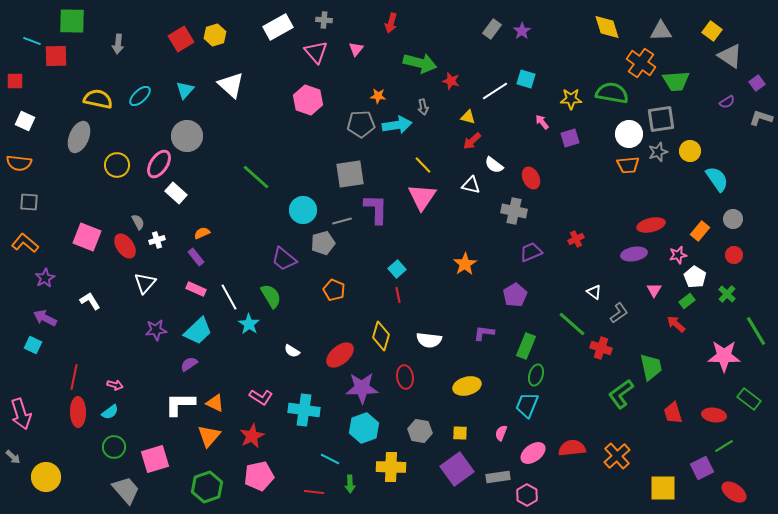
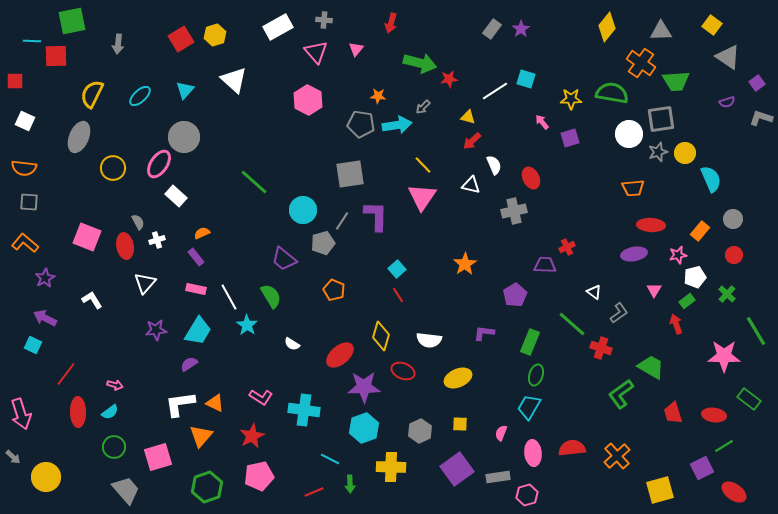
green square at (72, 21): rotated 12 degrees counterclockwise
yellow diamond at (607, 27): rotated 56 degrees clockwise
purple star at (522, 31): moved 1 px left, 2 px up
yellow square at (712, 31): moved 6 px up
cyan line at (32, 41): rotated 18 degrees counterclockwise
gray triangle at (730, 56): moved 2 px left, 1 px down
red star at (451, 81): moved 2 px left, 2 px up; rotated 24 degrees counterclockwise
white triangle at (231, 85): moved 3 px right, 5 px up
yellow semicircle at (98, 99): moved 6 px left, 5 px up; rotated 76 degrees counterclockwise
pink hexagon at (308, 100): rotated 8 degrees clockwise
purple semicircle at (727, 102): rotated 14 degrees clockwise
gray arrow at (423, 107): rotated 56 degrees clockwise
gray pentagon at (361, 124): rotated 12 degrees clockwise
gray circle at (187, 136): moved 3 px left, 1 px down
yellow circle at (690, 151): moved 5 px left, 2 px down
orange semicircle at (19, 163): moved 5 px right, 5 px down
yellow circle at (117, 165): moved 4 px left, 3 px down
white semicircle at (494, 165): rotated 150 degrees counterclockwise
orange trapezoid at (628, 165): moved 5 px right, 23 px down
green line at (256, 177): moved 2 px left, 5 px down
cyan semicircle at (717, 179): moved 6 px left; rotated 12 degrees clockwise
white rectangle at (176, 193): moved 3 px down
purple L-shape at (376, 209): moved 7 px down
gray cross at (514, 211): rotated 25 degrees counterclockwise
gray line at (342, 221): rotated 42 degrees counterclockwise
red ellipse at (651, 225): rotated 16 degrees clockwise
red cross at (576, 239): moved 9 px left, 8 px down
red ellipse at (125, 246): rotated 25 degrees clockwise
purple trapezoid at (531, 252): moved 14 px right, 13 px down; rotated 25 degrees clockwise
white pentagon at (695, 277): rotated 25 degrees clockwise
pink rectangle at (196, 289): rotated 12 degrees counterclockwise
red line at (398, 295): rotated 21 degrees counterclockwise
white L-shape at (90, 301): moved 2 px right, 1 px up
cyan star at (249, 324): moved 2 px left, 1 px down
red arrow at (676, 324): rotated 30 degrees clockwise
cyan trapezoid at (198, 331): rotated 16 degrees counterclockwise
green rectangle at (526, 346): moved 4 px right, 4 px up
white semicircle at (292, 351): moved 7 px up
green trapezoid at (651, 367): rotated 48 degrees counterclockwise
red line at (74, 377): moved 8 px left, 3 px up; rotated 25 degrees clockwise
red ellipse at (405, 377): moved 2 px left, 6 px up; rotated 60 degrees counterclockwise
yellow ellipse at (467, 386): moved 9 px left, 8 px up; rotated 8 degrees counterclockwise
purple star at (362, 388): moved 2 px right, 1 px up
white L-shape at (180, 404): rotated 8 degrees counterclockwise
cyan trapezoid at (527, 405): moved 2 px right, 2 px down; rotated 8 degrees clockwise
gray hexagon at (420, 431): rotated 25 degrees clockwise
yellow square at (460, 433): moved 9 px up
orange triangle at (209, 436): moved 8 px left
pink ellipse at (533, 453): rotated 60 degrees counterclockwise
pink square at (155, 459): moved 3 px right, 2 px up
yellow square at (663, 488): moved 3 px left, 2 px down; rotated 16 degrees counterclockwise
red line at (314, 492): rotated 30 degrees counterclockwise
pink hexagon at (527, 495): rotated 15 degrees clockwise
